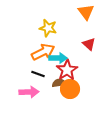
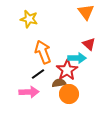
yellow star: moved 19 px left, 9 px up
orange arrow: rotated 85 degrees counterclockwise
cyan arrow: moved 19 px right
black line: rotated 56 degrees counterclockwise
orange circle: moved 1 px left, 5 px down
